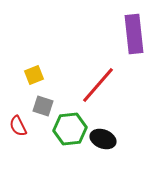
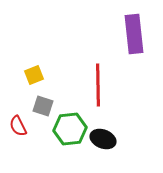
red line: rotated 42 degrees counterclockwise
